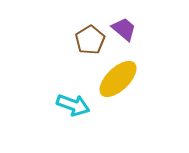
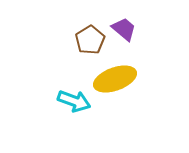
yellow ellipse: moved 3 px left; rotated 24 degrees clockwise
cyan arrow: moved 1 px right, 4 px up
